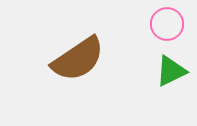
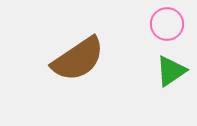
green triangle: rotated 8 degrees counterclockwise
